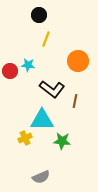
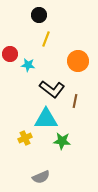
red circle: moved 17 px up
cyan triangle: moved 4 px right, 1 px up
